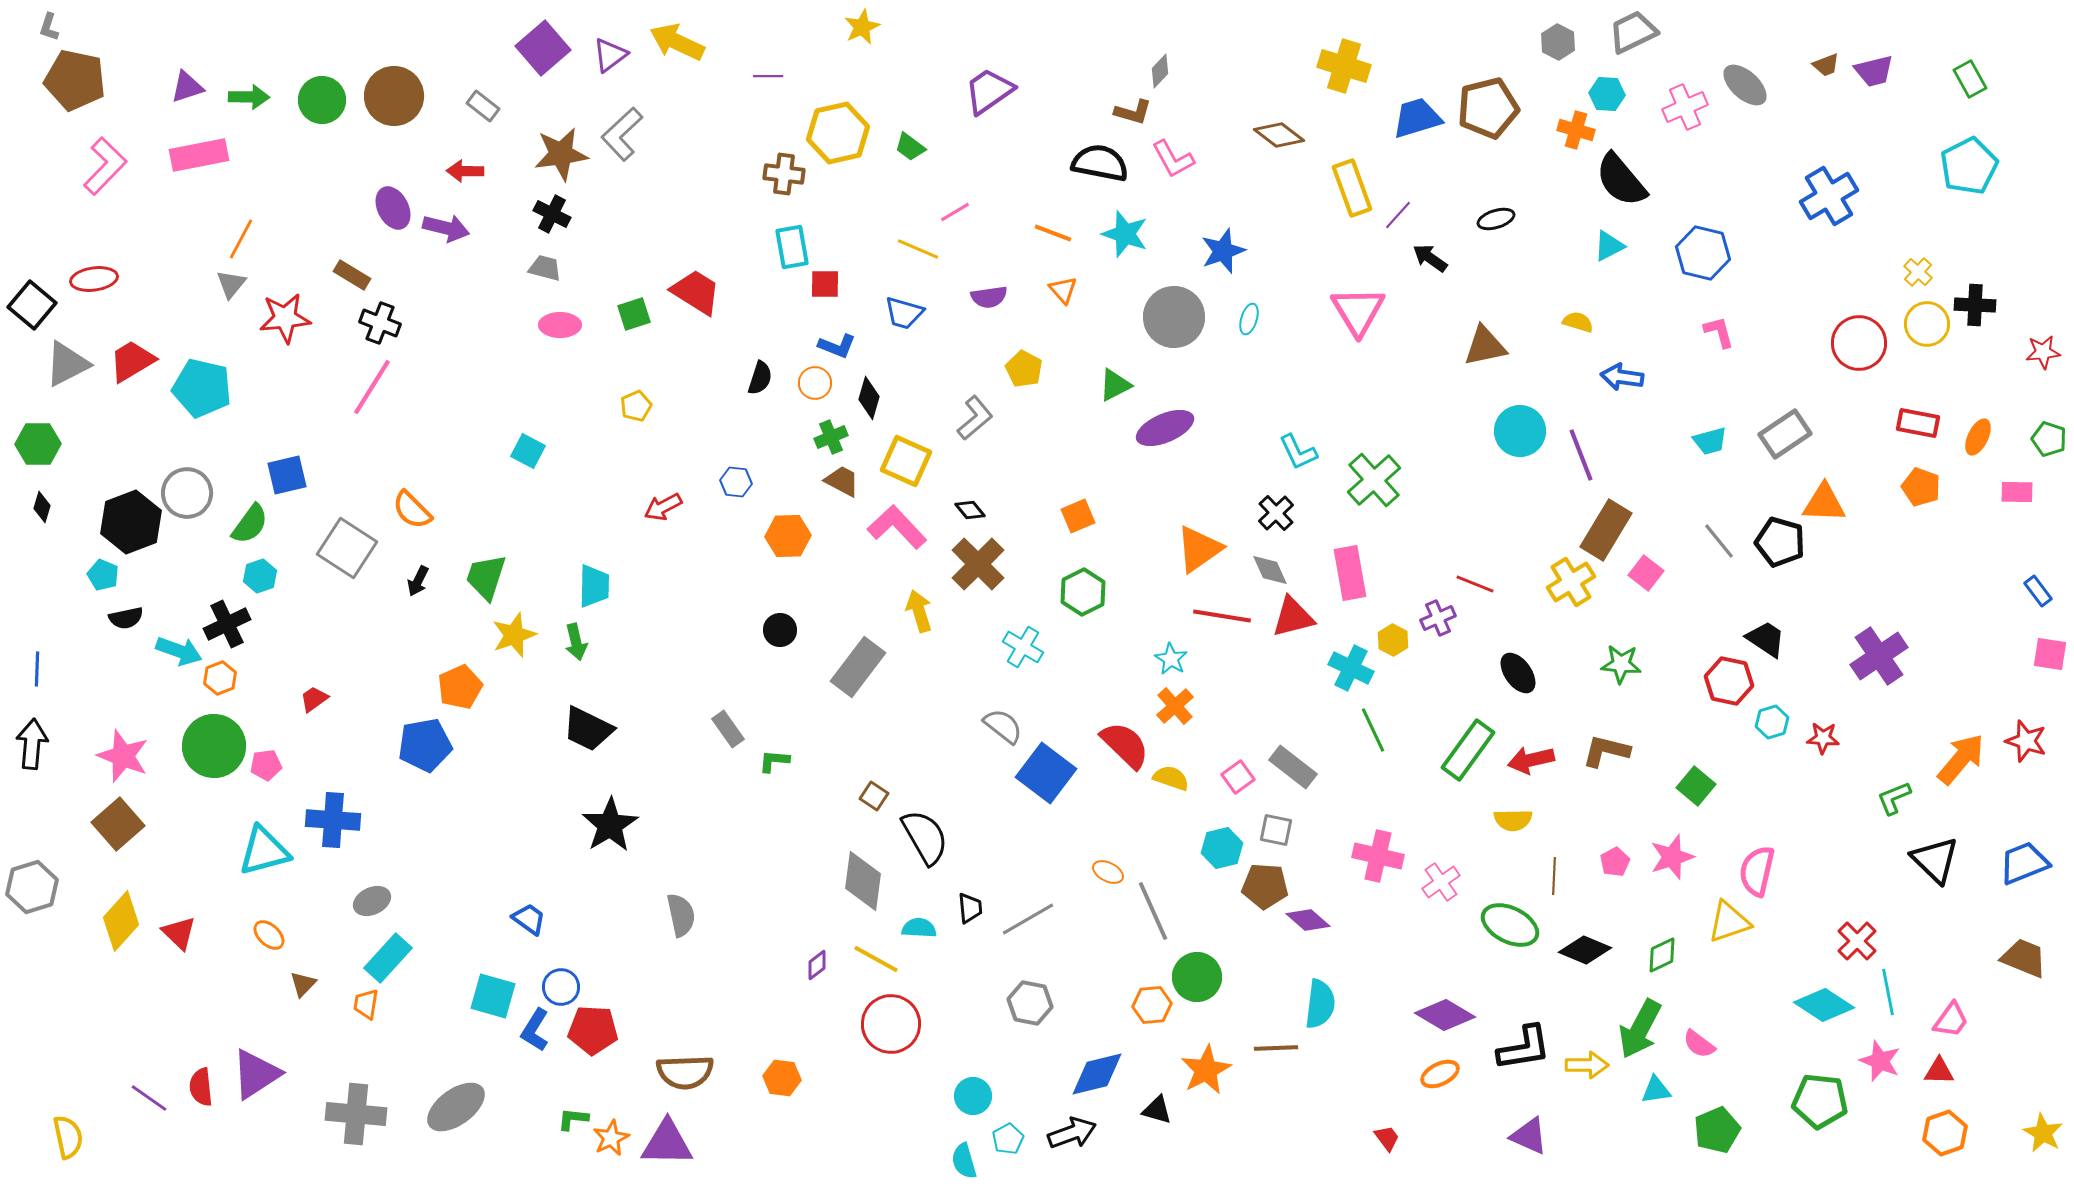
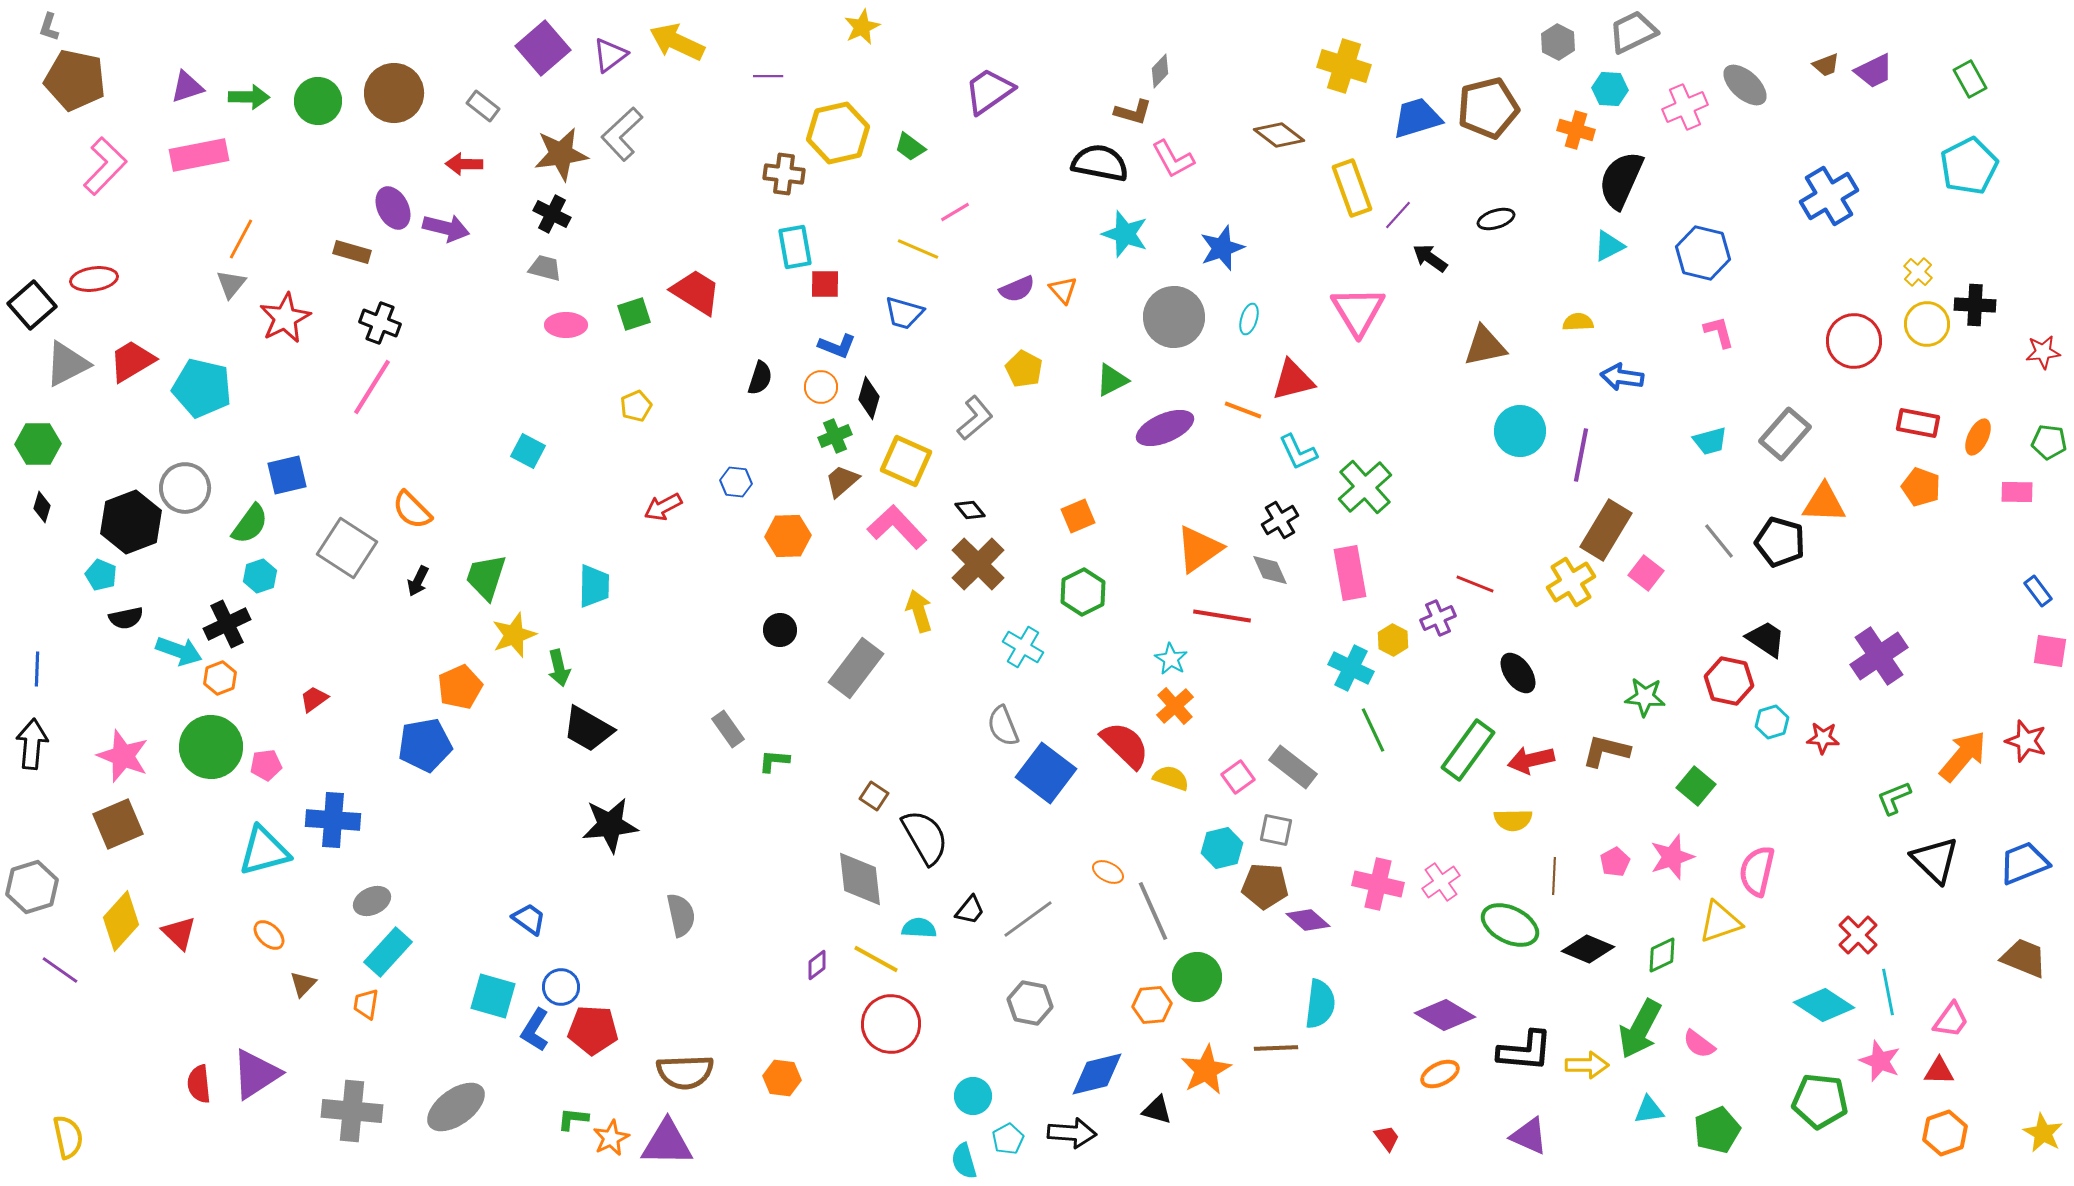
purple trapezoid at (1874, 71): rotated 12 degrees counterclockwise
cyan hexagon at (1607, 94): moved 3 px right, 5 px up
brown circle at (394, 96): moved 3 px up
green circle at (322, 100): moved 4 px left, 1 px down
red arrow at (465, 171): moved 1 px left, 7 px up
black semicircle at (1621, 180): rotated 64 degrees clockwise
orange line at (1053, 233): moved 190 px right, 177 px down
cyan rectangle at (792, 247): moved 3 px right
blue star at (1223, 251): moved 1 px left, 3 px up
brown rectangle at (352, 275): moved 23 px up; rotated 15 degrees counterclockwise
purple semicircle at (989, 297): moved 28 px right, 8 px up; rotated 15 degrees counterclockwise
black square at (32, 305): rotated 9 degrees clockwise
red star at (285, 318): rotated 21 degrees counterclockwise
yellow semicircle at (1578, 322): rotated 20 degrees counterclockwise
pink ellipse at (560, 325): moved 6 px right
red circle at (1859, 343): moved 5 px left, 2 px up
orange circle at (815, 383): moved 6 px right, 4 px down
green triangle at (1115, 385): moved 3 px left, 5 px up
gray rectangle at (1785, 434): rotated 15 degrees counterclockwise
green cross at (831, 437): moved 4 px right, 1 px up
green pentagon at (2049, 439): moved 3 px down; rotated 12 degrees counterclockwise
purple line at (1581, 455): rotated 32 degrees clockwise
green cross at (1374, 480): moved 9 px left, 7 px down
brown trapezoid at (842, 481): rotated 69 degrees counterclockwise
gray circle at (187, 493): moved 2 px left, 5 px up
black cross at (1276, 513): moved 4 px right, 7 px down; rotated 12 degrees clockwise
cyan pentagon at (103, 575): moved 2 px left
red triangle at (1293, 617): moved 237 px up
green arrow at (576, 642): moved 17 px left, 26 px down
pink square at (2050, 654): moved 3 px up
green star at (1621, 664): moved 24 px right, 33 px down
gray rectangle at (858, 667): moved 2 px left, 1 px down
gray semicircle at (1003, 726): rotated 150 degrees counterclockwise
black trapezoid at (588, 729): rotated 4 degrees clockwise
green circle at (214, 746): moved 3 px left, 1 px down
orange arrow at (1961, 759): moved 2 px right, 3 px up
brown square at (118, 824): rotated 18 degrees clockwise
black star at (610, 825): rotated 26 degrees clockwise
pink cross at (1378, 856): moved 28 px down
gray diamond at (863, 881): moved 3 px left, 2 px up; rotated 14 degrees counterclockwise
black trapezoid at (970, 908): moved 2 px down; rotated 44 degrees clockwise
gray line at (1028, 919): rotated 6 degrees counterclockwise
yellow triangle at (1729, 922): moved 9 px left
red cross at (1857, 941): moved 1 px right, 6 px up
black diamond at (1585, 950): moved 3 px right, 1 px up
cyan rectangle at (388, 958): moved 6 px up
black L-shape at (1524, 1048): moved 1 px right, 3 px down; rotated 14 degrees clockwise
red semicircle at (201, 1087): moved 2 px left, 3 px up
cyan triangle at (1656, 1090): moved 7 px left, 20 px down
purple line at (149, 1098): moved 89 px left, 128 px up
gray cross at (356, 1114): moved 4 px left, 3 px up
black arrow at (1072, 1133): rotated 24 degrees clockwise
